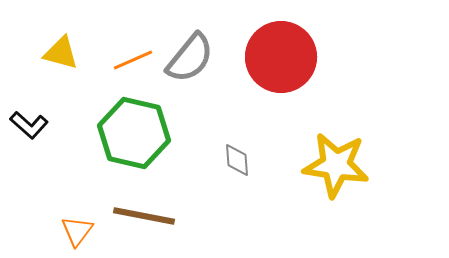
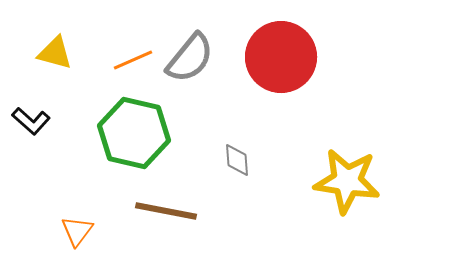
yellow triangle: moved 6 px left
black L-shape: moved 2 px right, 4 px up
yellow star: moved 11 px right, 16 px down
brown line: moved 22 px right, 5 px up
